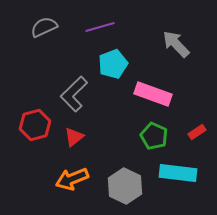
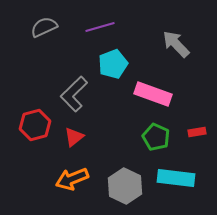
red rectangle: rotated 24 degrees clockwise
green pentagon: moved 2 px right, 1 px down
cyan rectangle: moved 2 px left, 5 px down
